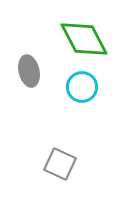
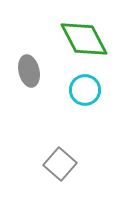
cyan circle: moved 3 px right, 3 px down
gray square: rotated 16 degrees clockwise
